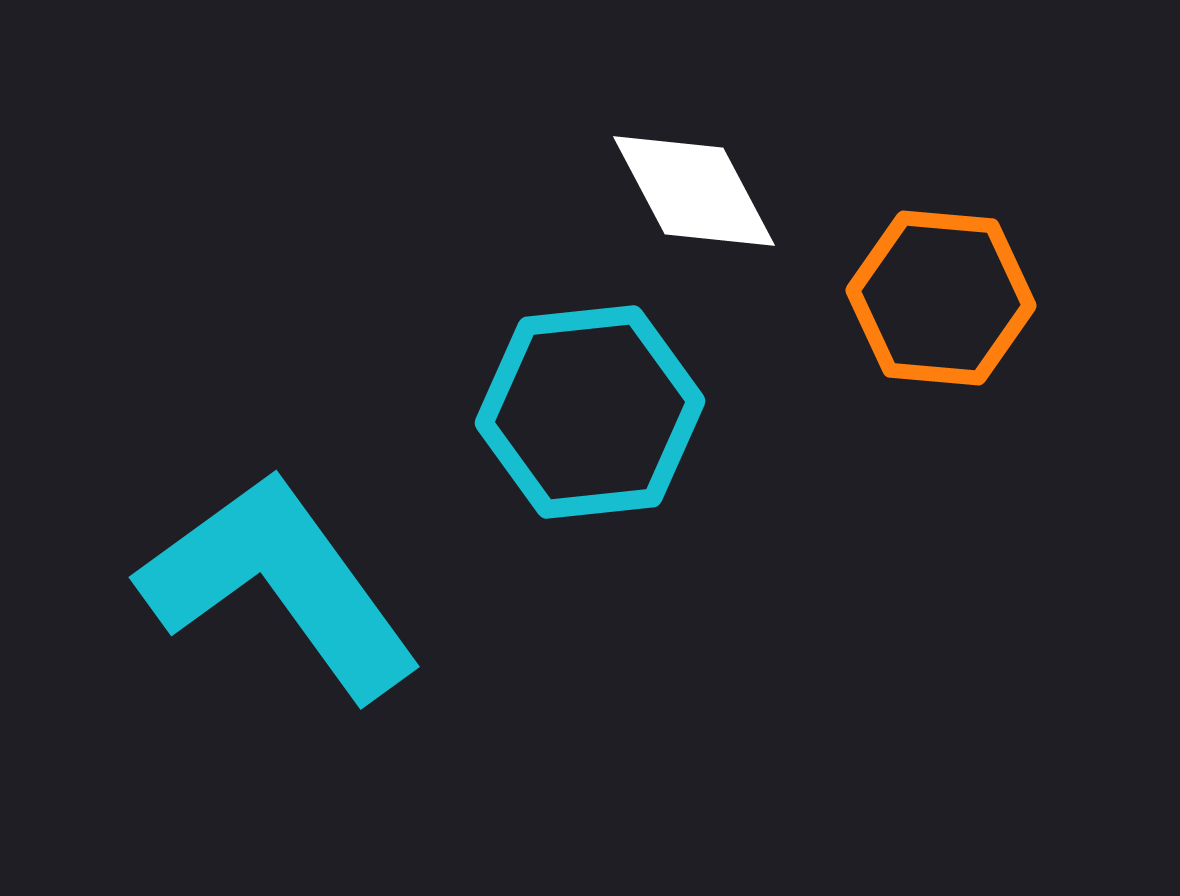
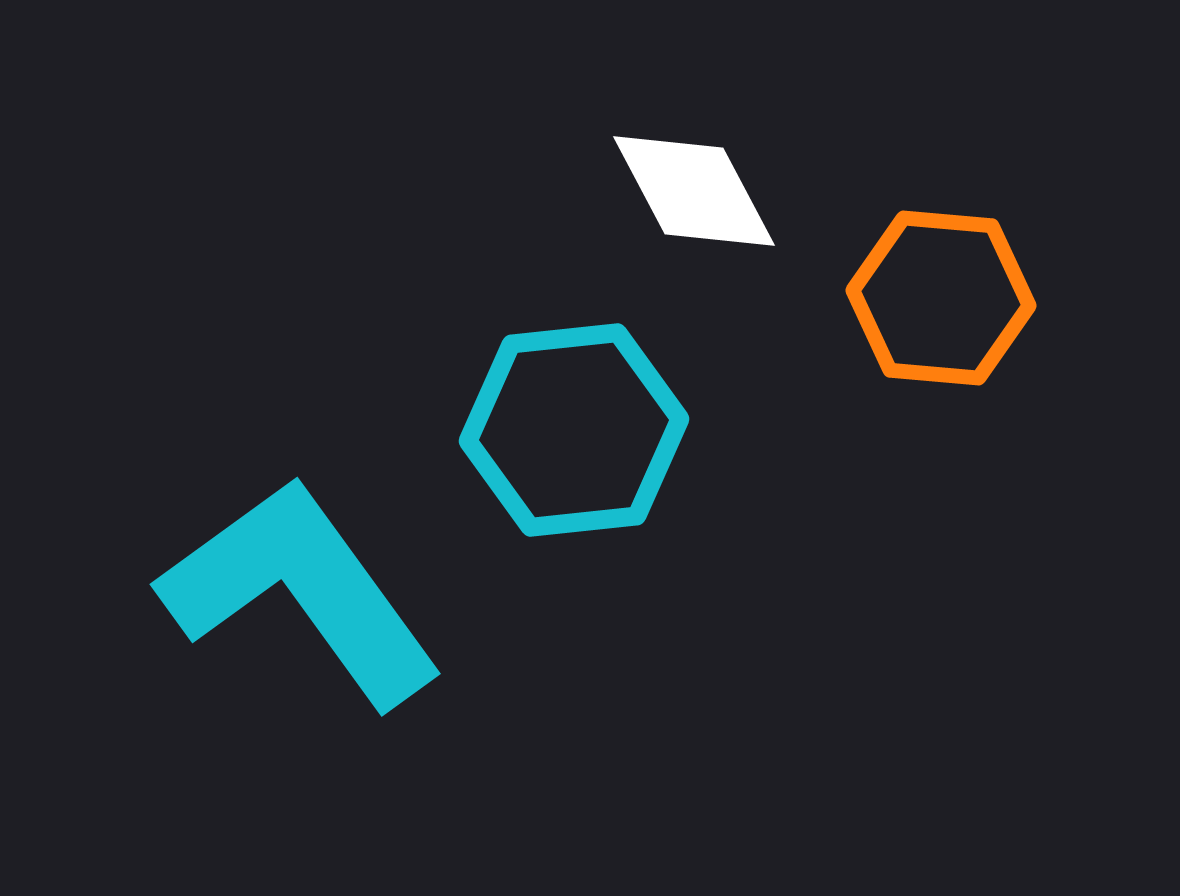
cyan hexagon: moved 16 px left, 18 px down
cyan L-shape: moved 21 px right, 7 px down
